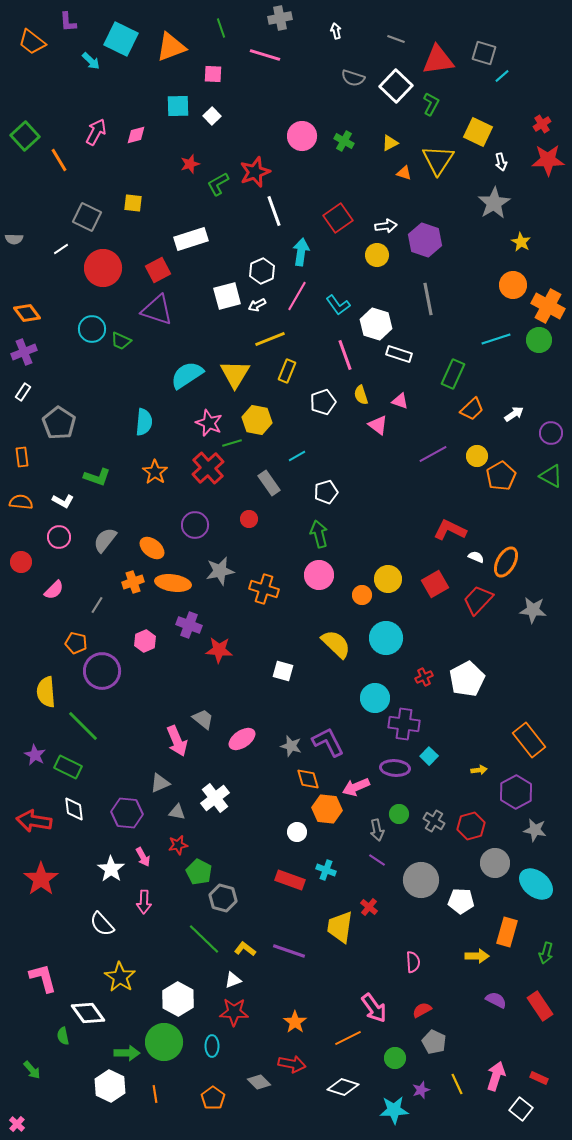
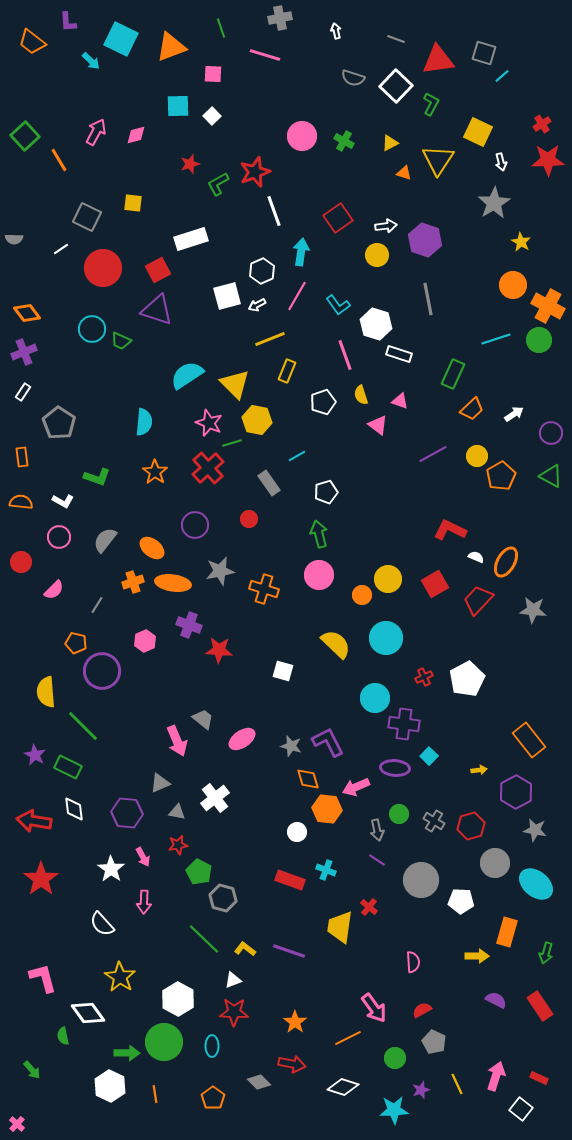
yellow triangle at (235, 374): moved 10 px down; rotated 16 degrees counterclockwise
